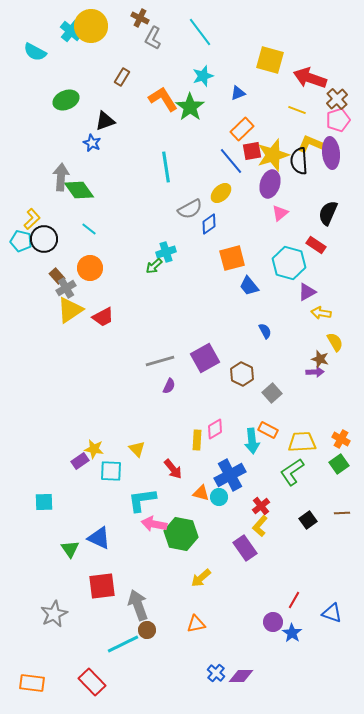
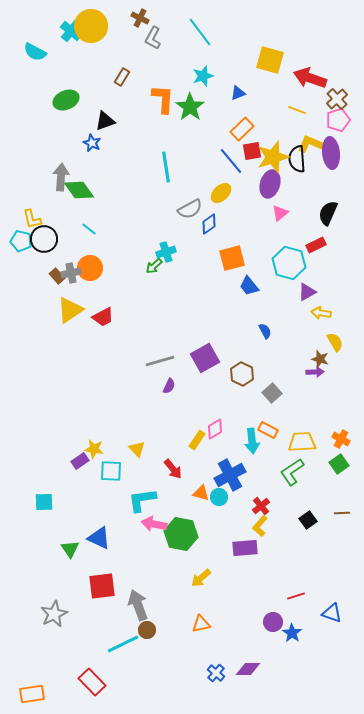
orange L-shape at (163, 99): rotated 36 degrees clockwise
yellow star at (273, 155): moved 2 px down
black semicircle at (299, 161): moved 2 px left, 2 px up
yellow L-shape at (32, 219): rotated 120 degrees clockwise
red rectangle at (316, 245): rotated 60 degrees counterclockwise
gray cross at (66, 288): moved 5 px right, 15 px up; rotated 18 degrees clockwise
yellow rectangle at (197, 440): rotated 30 degrees clockwise
purple rectangle at (245, 548): rotated 60 degrees counterclockwise
red line at (294, 600): moved 2 px right, 4 px up; rotated 42 degrees clockwise
orange triangle at (196, 624): moved 5 px right
purple diamond at (241, 676): moved 7 px right, 7 px up
orange rectangle at (32, 683): moved 11 px down; rotated 15 degrees counterclockwise
